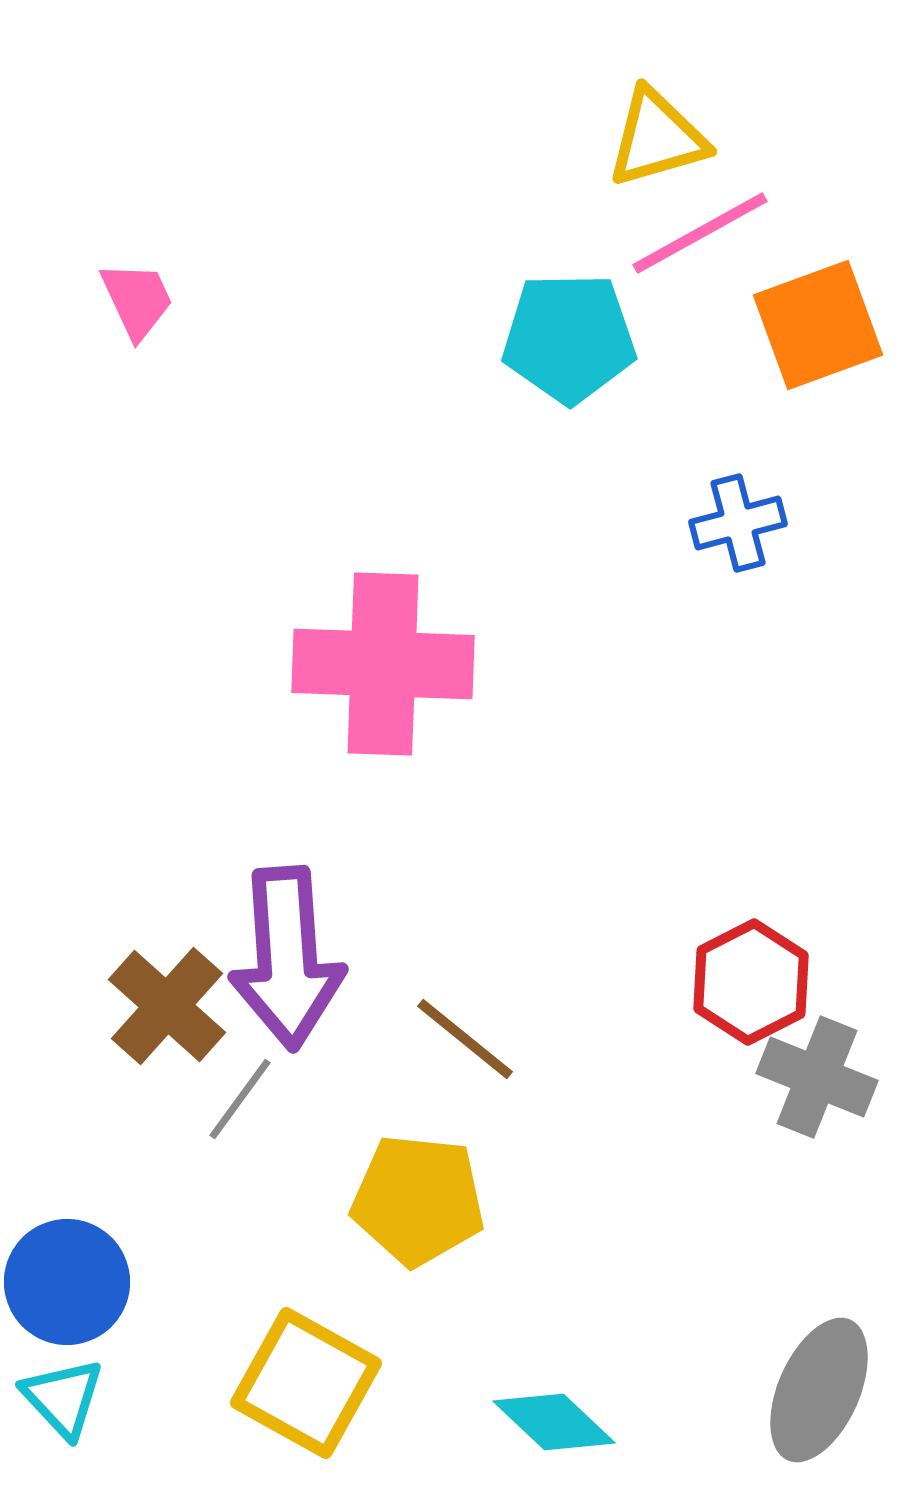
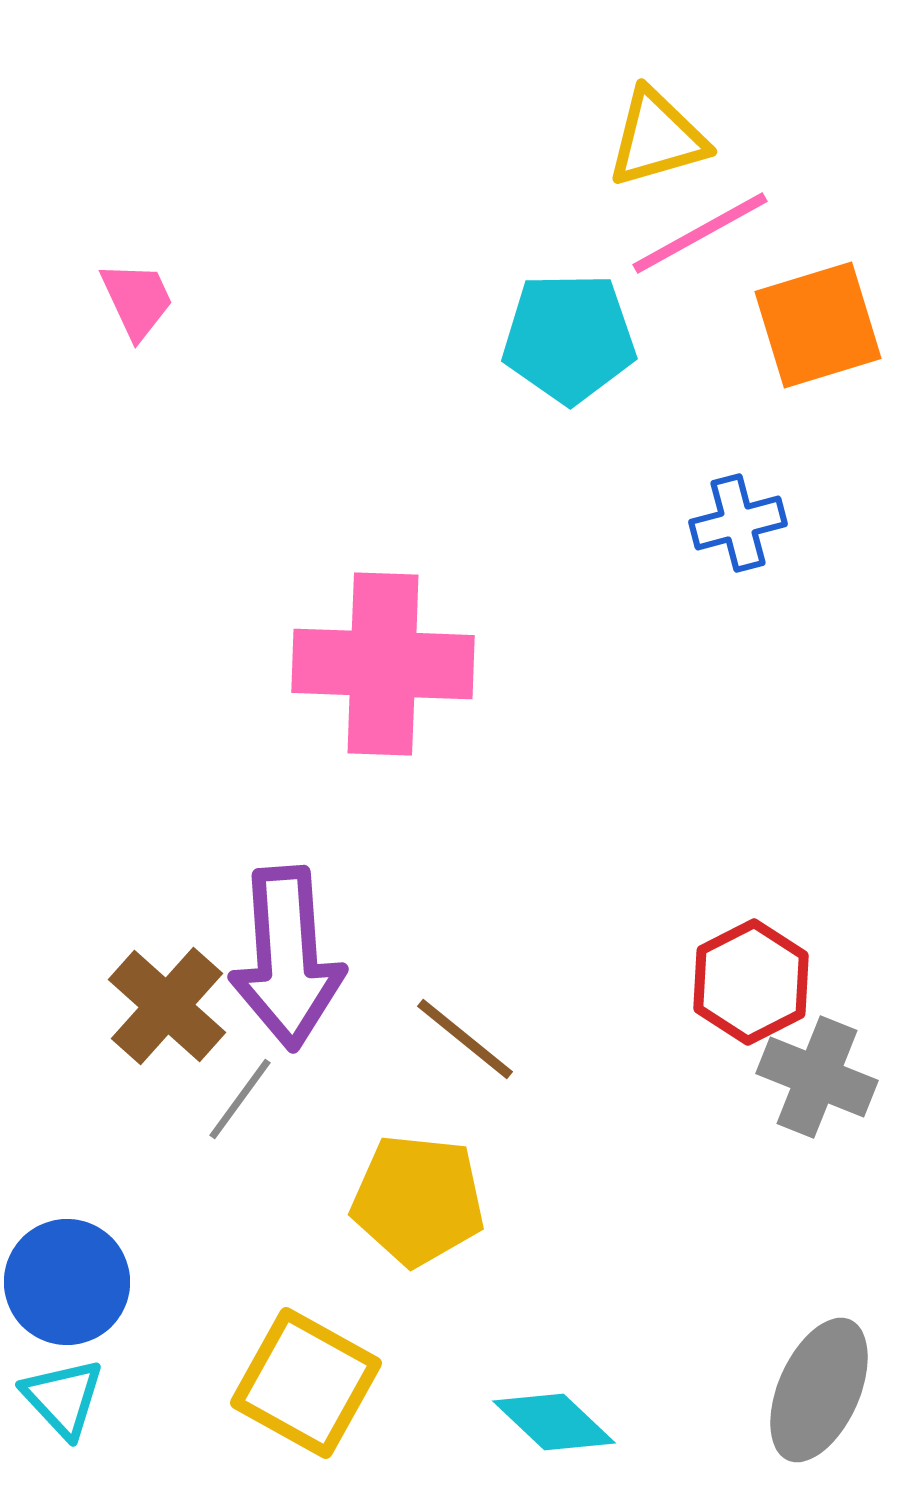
orange square: rotated 3 degrees clockwise
